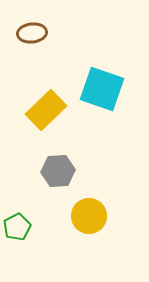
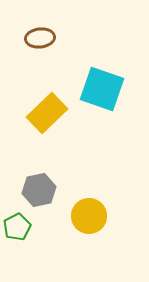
brown ellipse: moved 8 px right, 5 px down
yellow rectangle: moved 1 px right, 3 px down
gray hexagon: moved 19 px left, 19 px down; rotated 8 degrees counterclockwise
